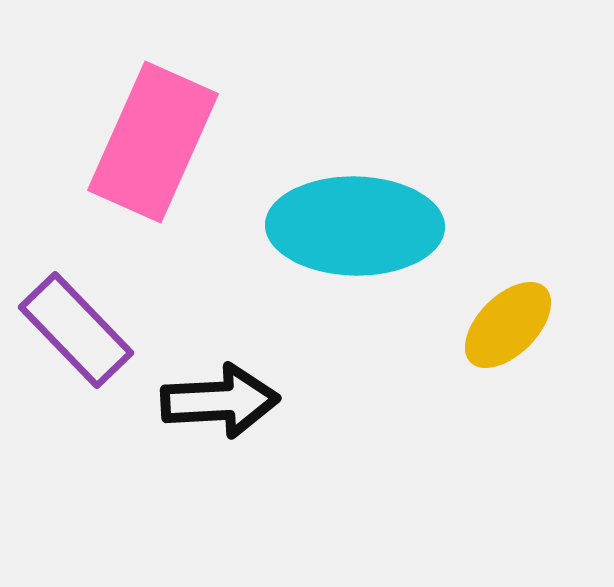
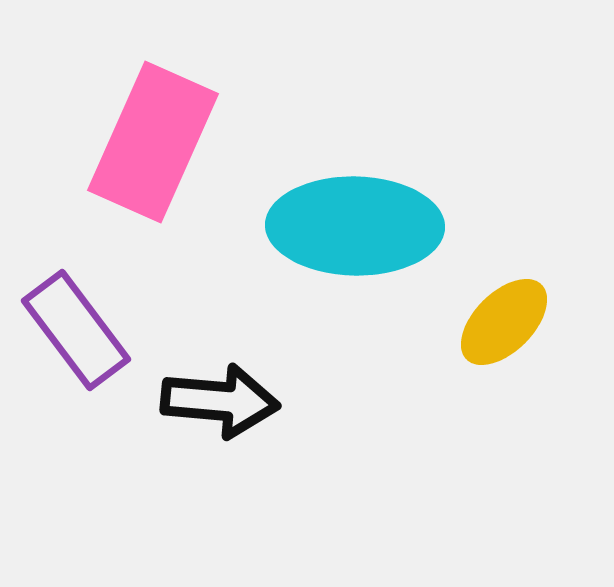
yellow ellipse: moved 4 px left, 3 px up
purple rectangle: rotated 7 degrees clockwise
black arrow: rotated 8 degrees clockwise
